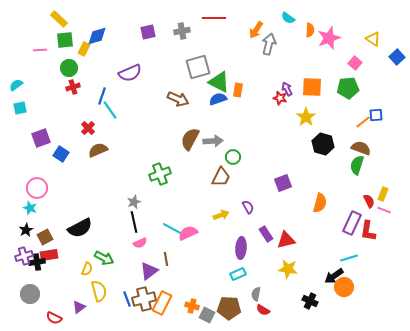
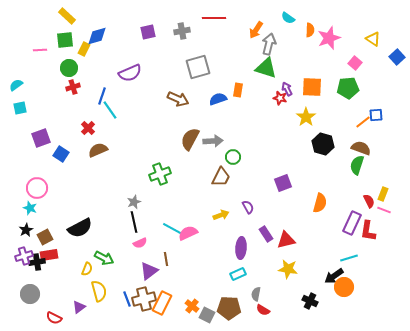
yellow rectangle at (59, 19): moved 8 px right, 3 px up
green triangle at (219, 82): moved 47 px right, 14 px up; rotated 10 degrees counterclockwise
orange cross at (192, 306): rotated 24 degrees clockwise
